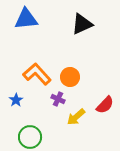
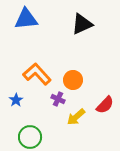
orange circle: moved 3 px right, 3 px down
